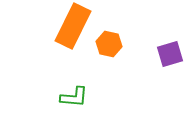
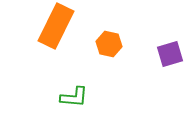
orange rectangle: moved 17 px left
